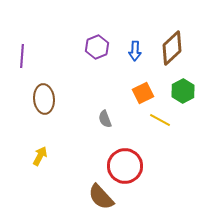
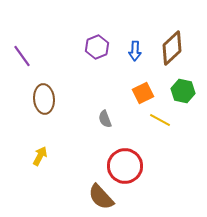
purple line: rotated 40 degrees counterclockwise
green hexagon: rotated 20 degrees counterclockwise
